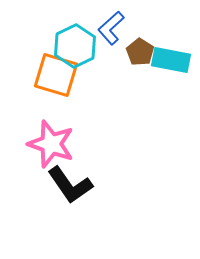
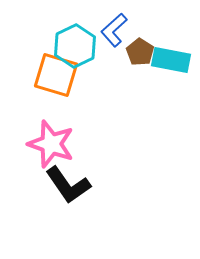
blue L-shape: moved 3 px right, 2 px down
black L-shape: moved 2 px left
